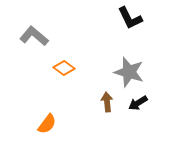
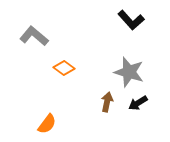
black L-shape: moved 1 px right, 2 px down; rotated 16 degrees counterclockwise
brown arrow: rotated 18 degrees clockwise
